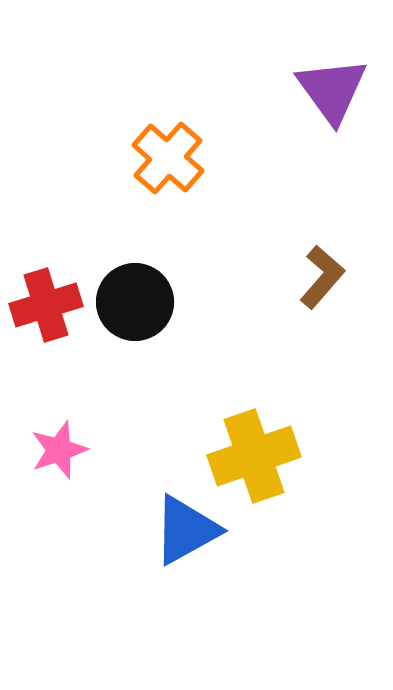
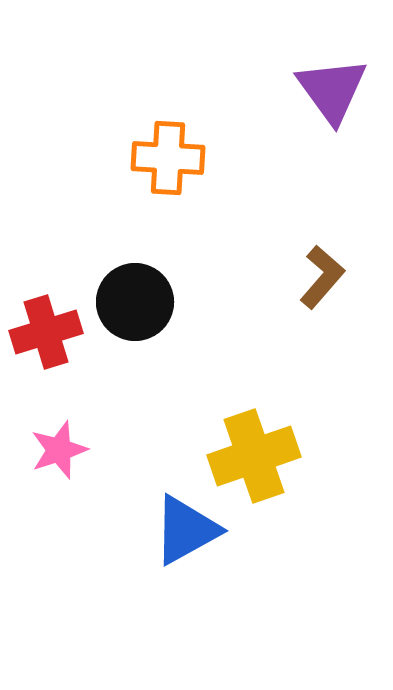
orange cross: rotated 38 degrees counterclockwise
red cross: moved 27 px down
